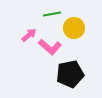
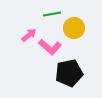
black pentagon: moved 1 px left, 1 px up
